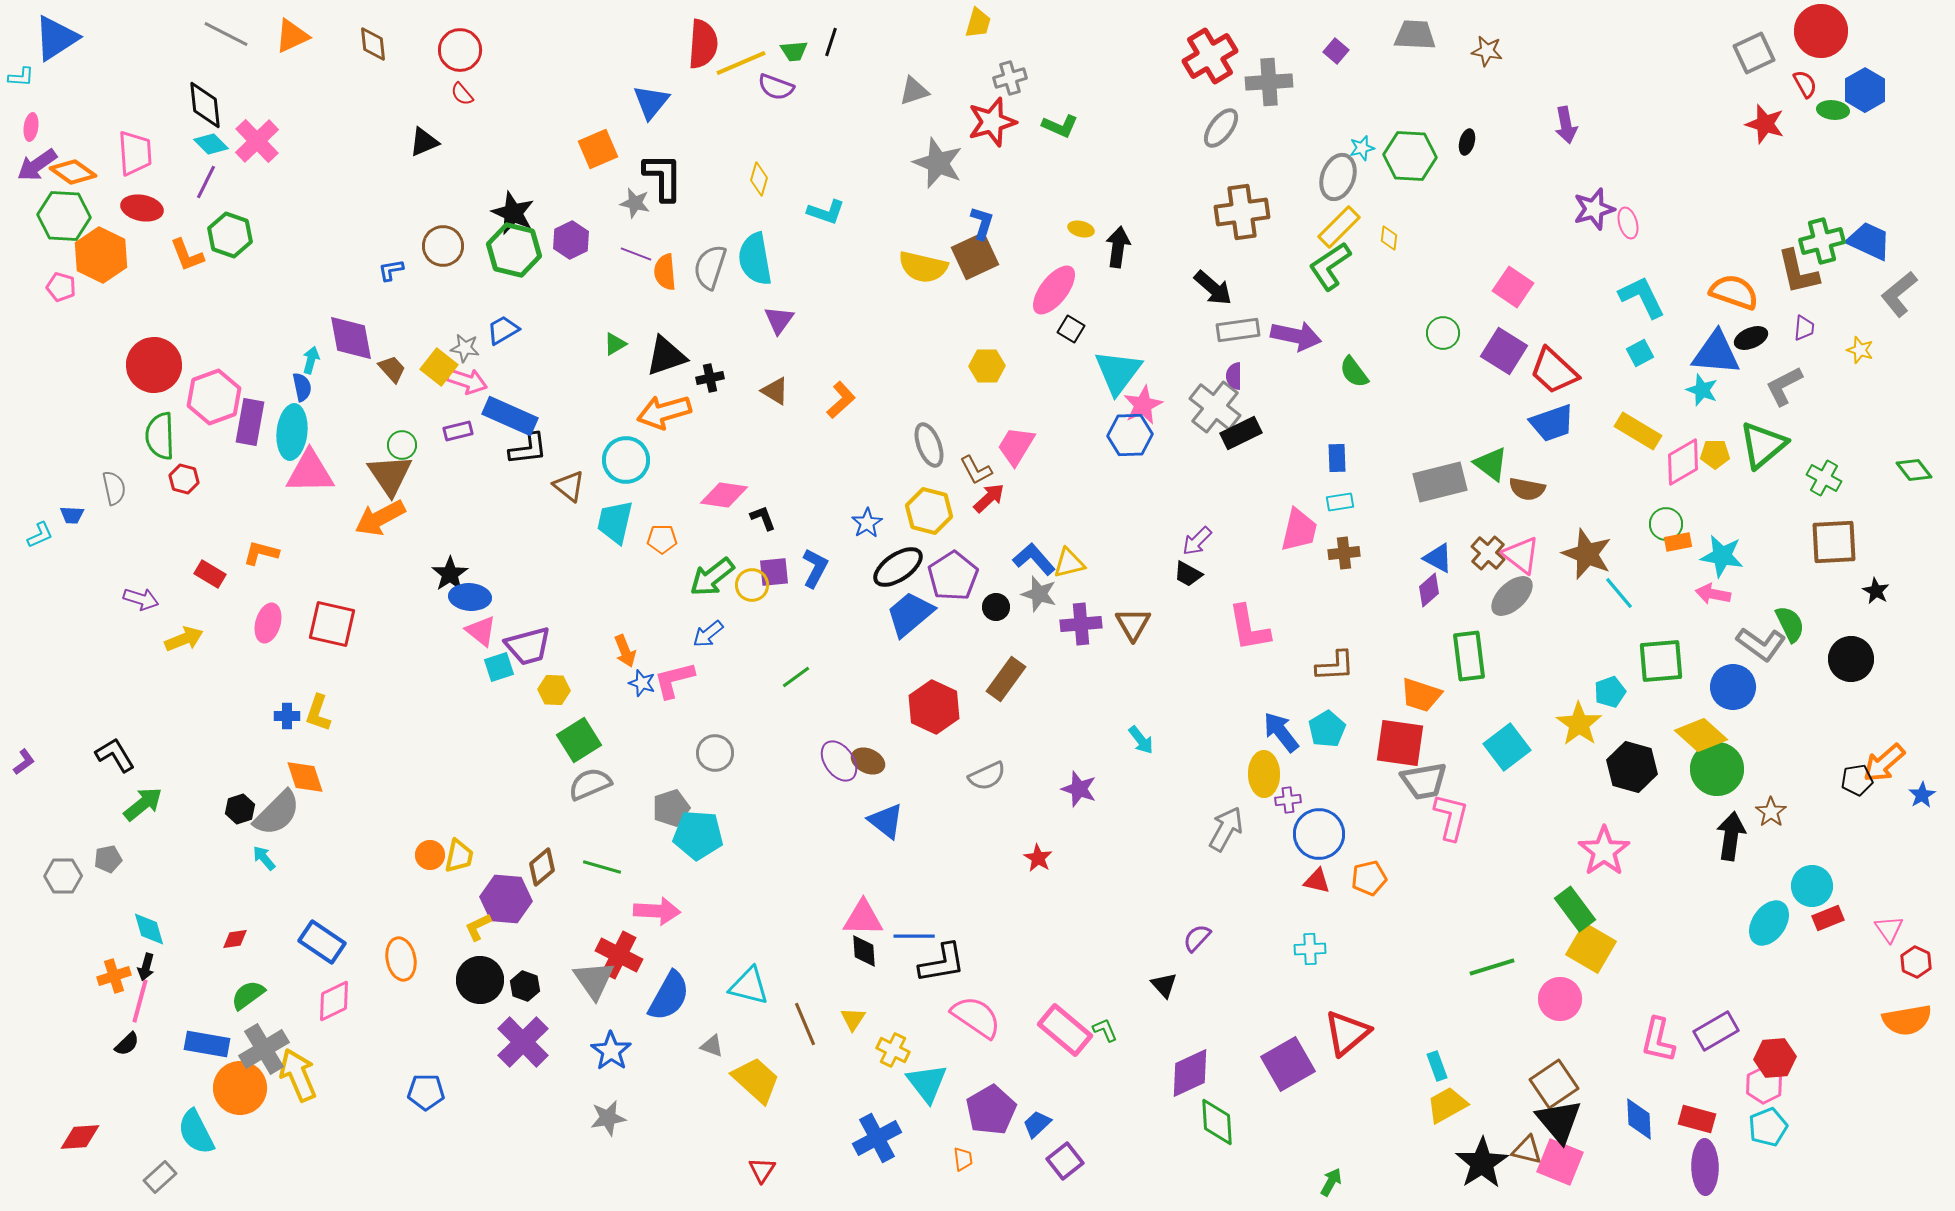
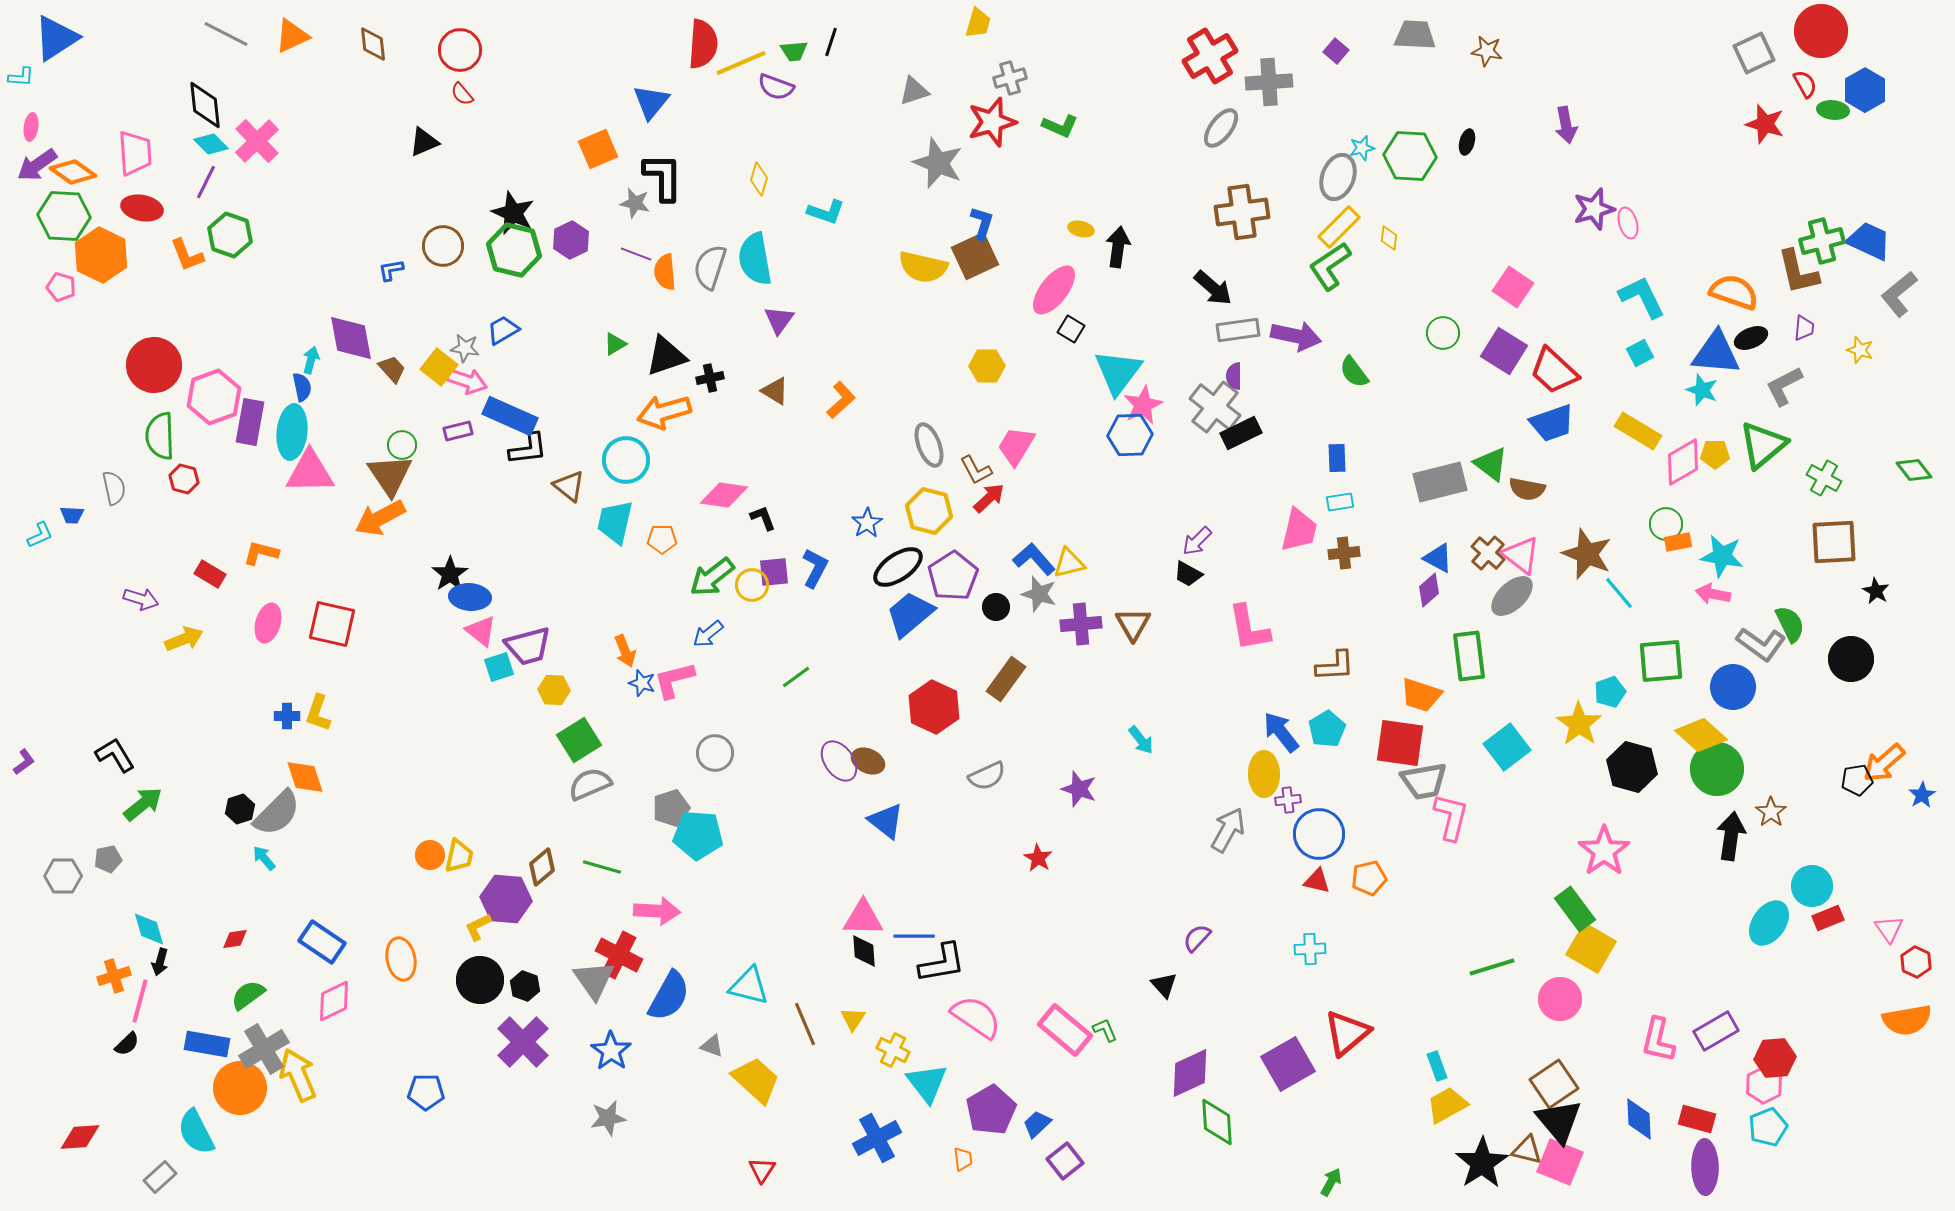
gray arrow at (1226, 829): moved 2 px right, 1 px down
black arrow at (146, 967): moved 14 px right, 5 px up
